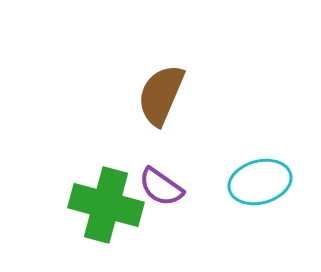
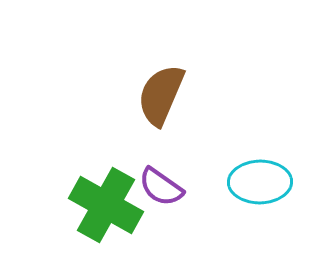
cyan ellipse: rotated 14 degrees clockwise
green cross: rotated 14 degrees clockwise
